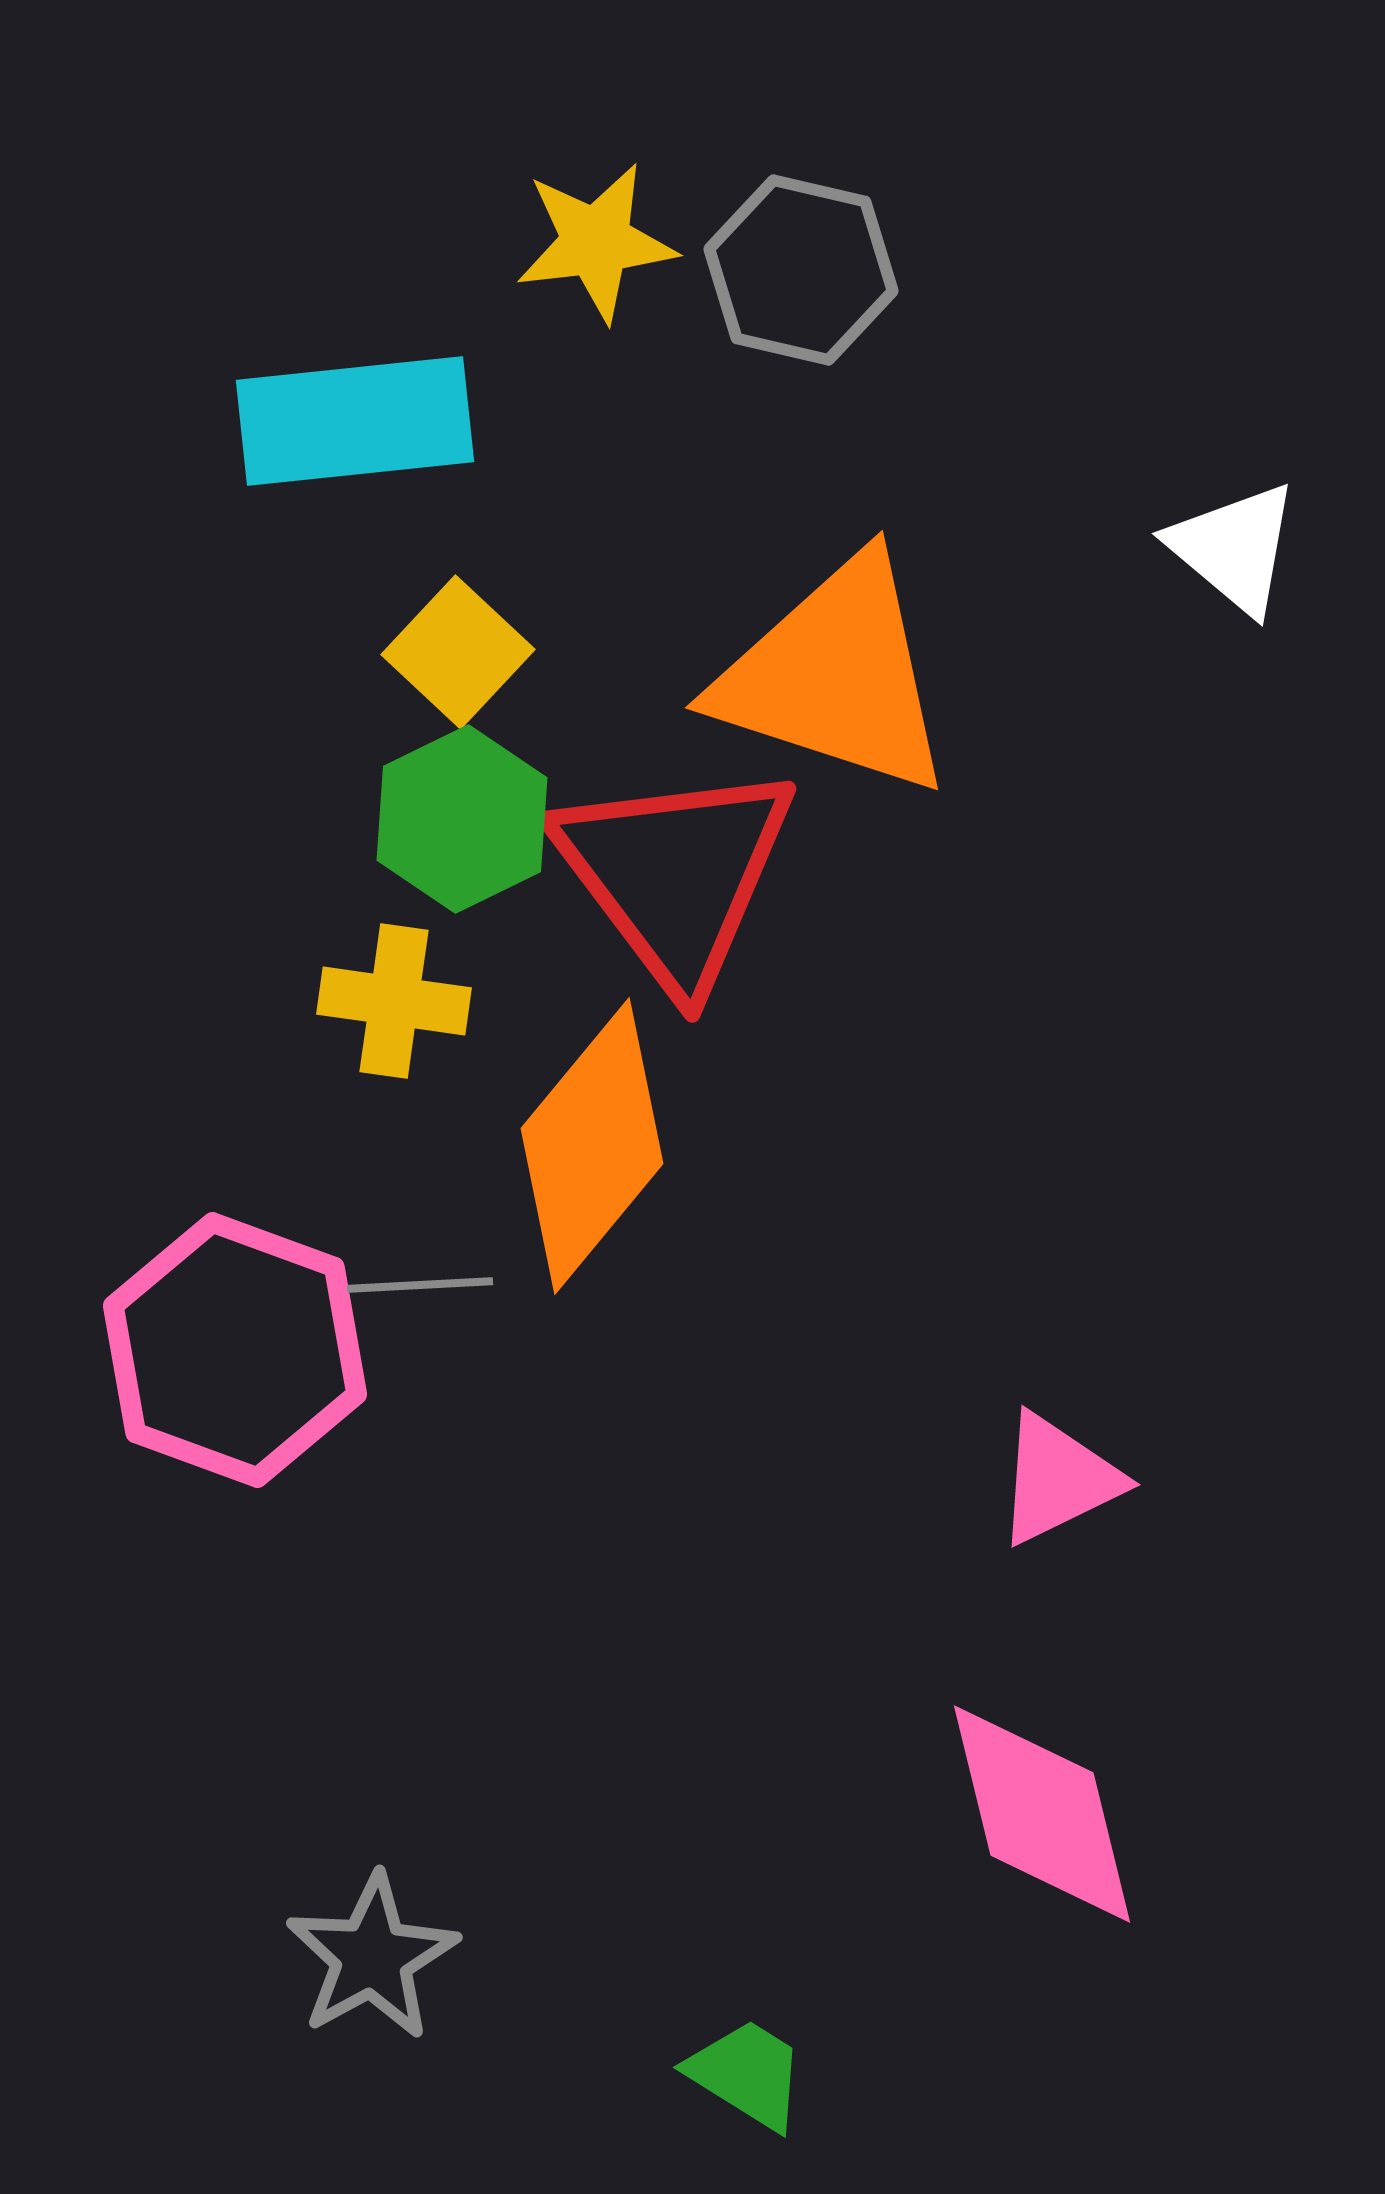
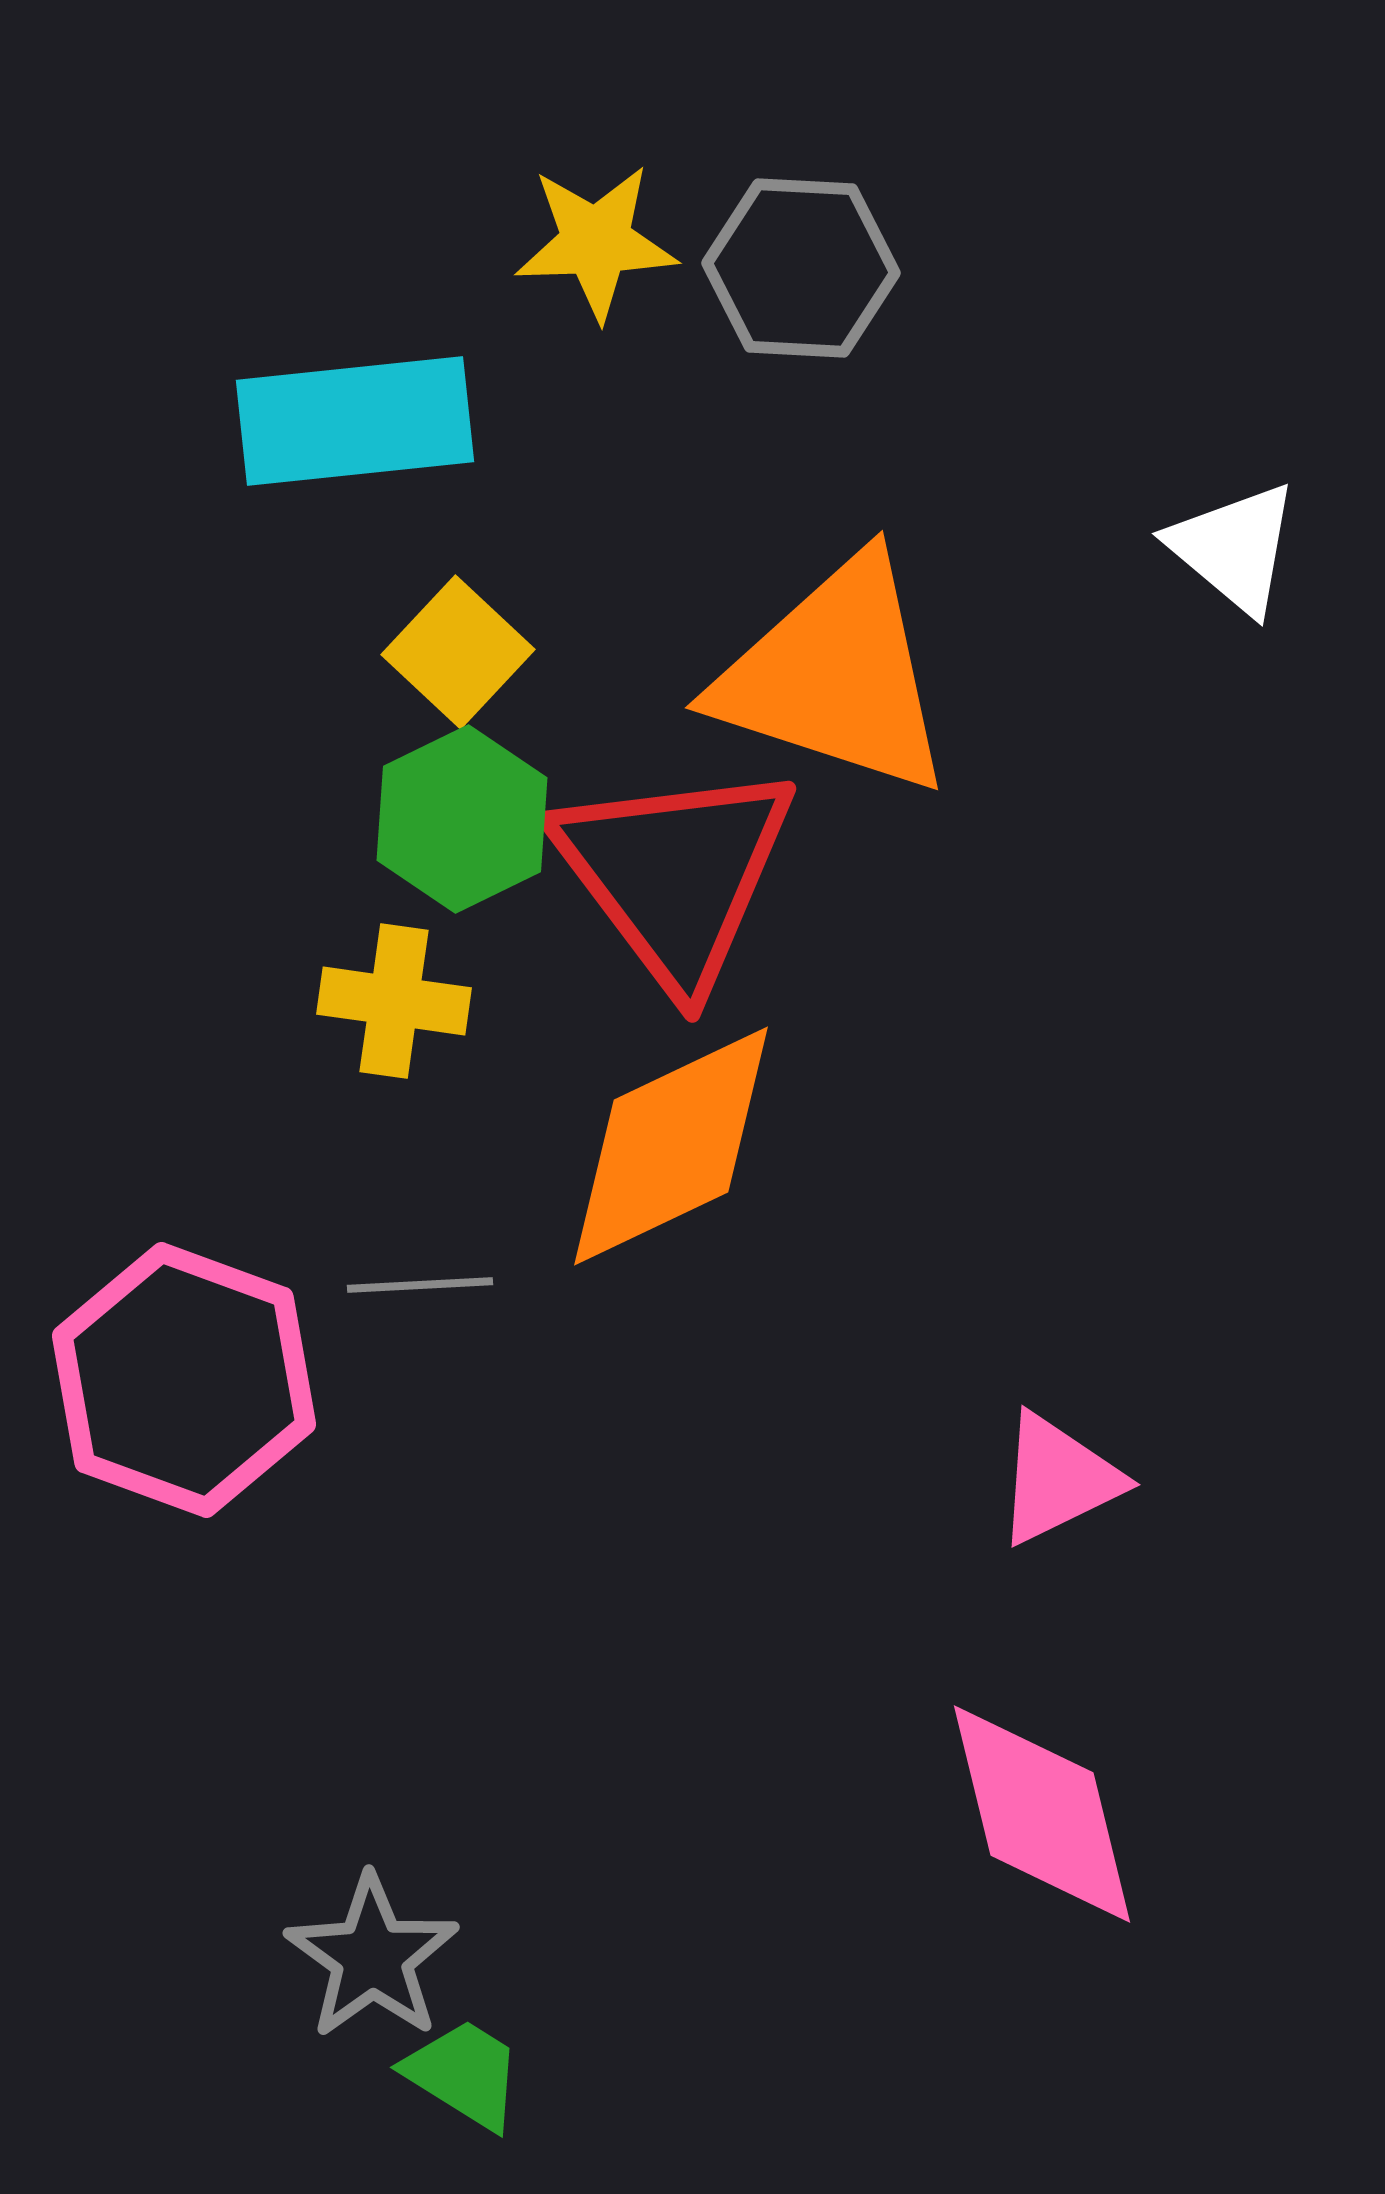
yellow star: rotated 5 degrees clockwise
gray hexagon: moved 2 px up; rotated 10 degrees counterclockwise
orange diamond: moved 79 px right; rotated 25 degrees clockwise
pink hexagon: moved 51 px left, 30 px down
gray star: rotated 7 degrees counterclockwise
green trapezoid: moved 283 px left
